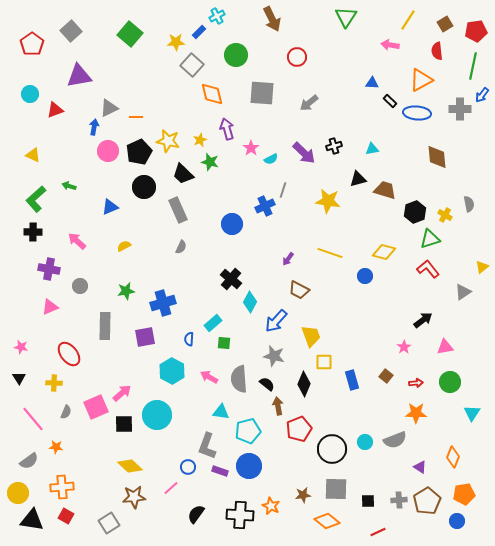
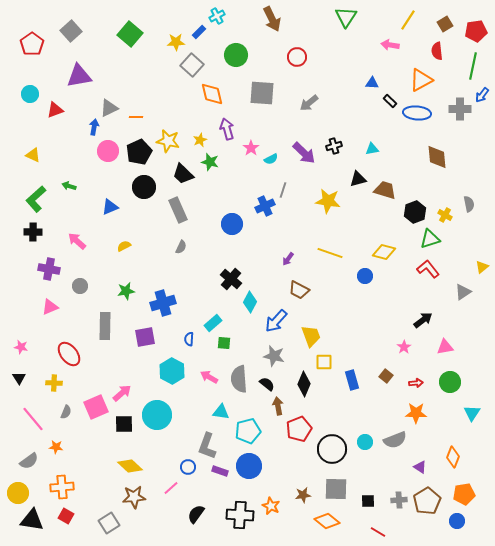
red line at (378, 532): rotated 56 degrees clockwise
